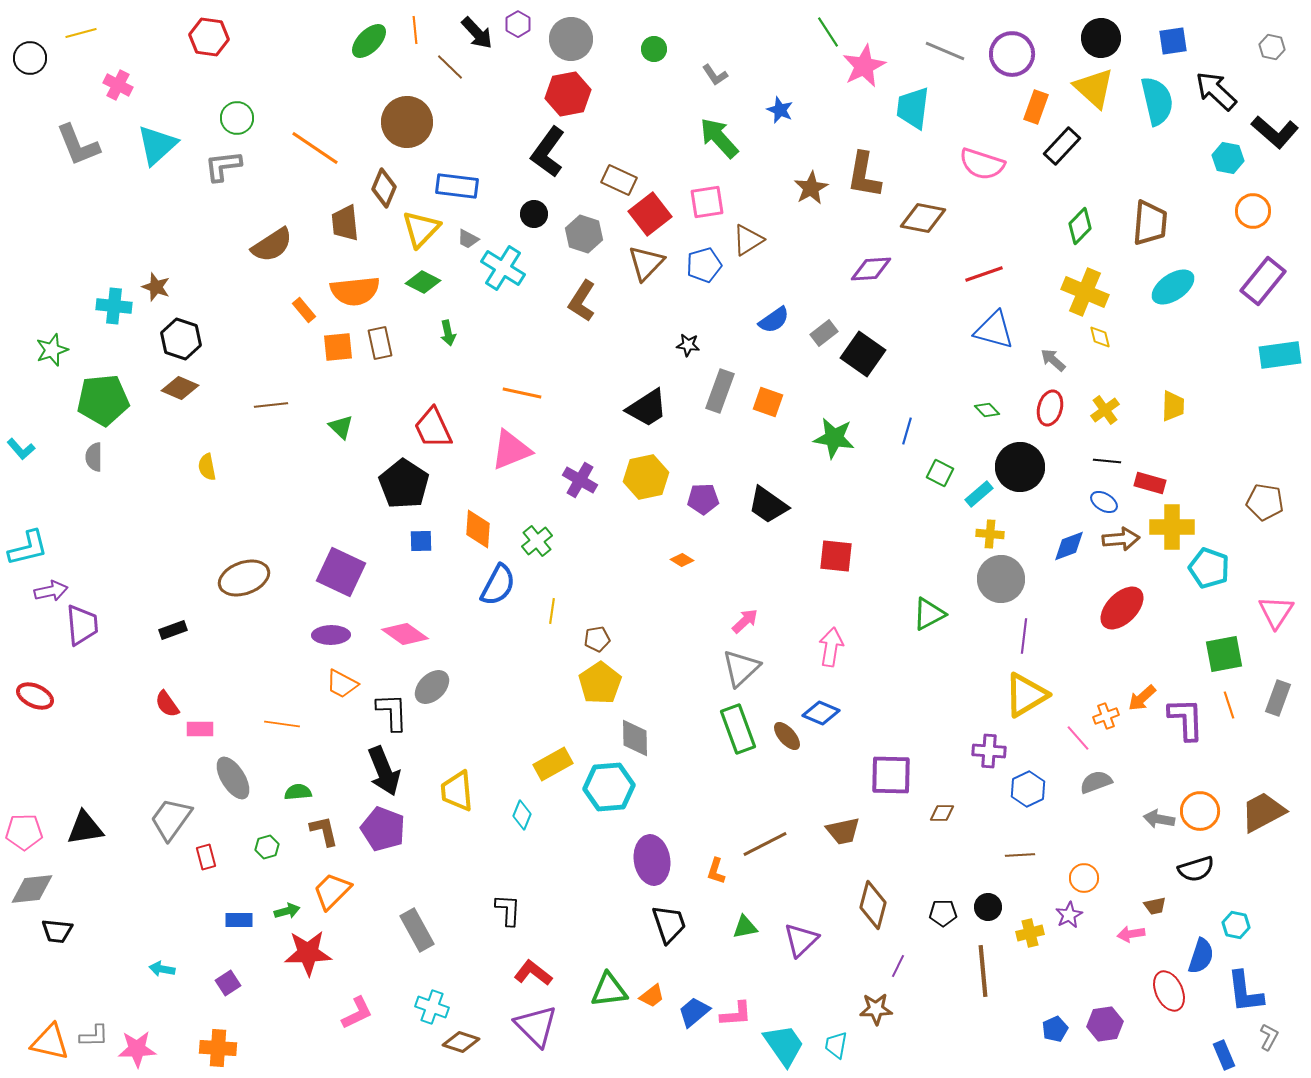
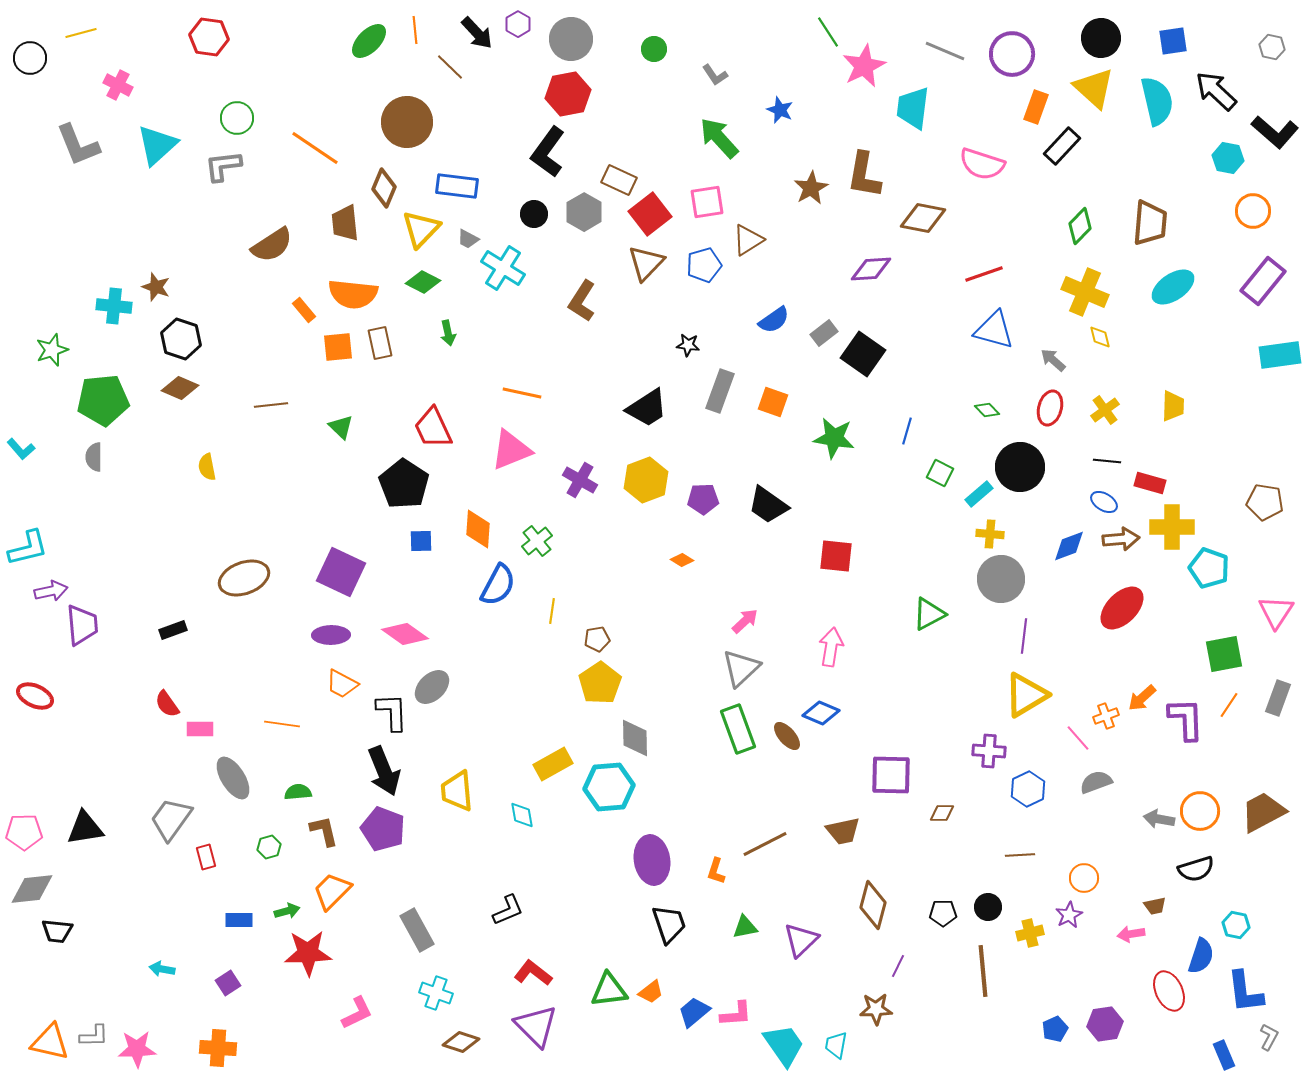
gray hexagon at (584, 234): moved 22 px up; rotated 12 degrees clockwise
orange semicircle at (355, 291): moved 2 px left, 3 px down; rotated 12 degrees clockwise
orange square at (768, 402): moved 5 px right
yellow hexagon at (646, 477): moved 3 px down; rotated 9 degrees counterclockwise
orange line at (1229, 705): rotated 52 degrees clockwise
cyan diamond at (522, 815): rotated 32 degrees counterclockwise
green hexagon at (267, 847): moved 2 px right
black L-shape at (508, 910): rotated 64 degrees clockwise
orange trapezoid at (652, 996): moved 1 px left, 4 px up
cyan cross at (432, 1007): moved 4 px right, 14 px up
